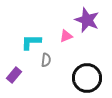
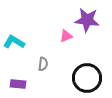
purple star: rotated 15 degrees counterclockwise
cyan L-shape: moved 17 px left; rotated 30 degrees clockwise
gray semicircle: moved 3 px left, 4 px down
purple rectangle: moved 4 px right, 9 px down; rotated 56 degrees clockwise
